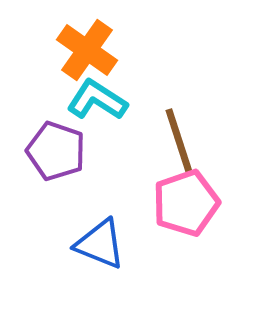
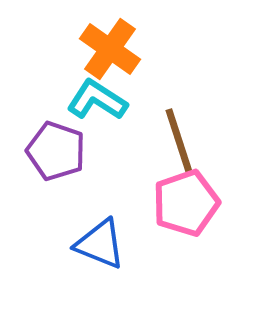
orange cross: moved 23 px right, 1 px up
